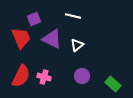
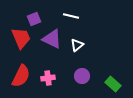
white line: moved 2 px left
pink cross: moved 4 px right, 1 px down; rotated 24 degrees counterclockwise
